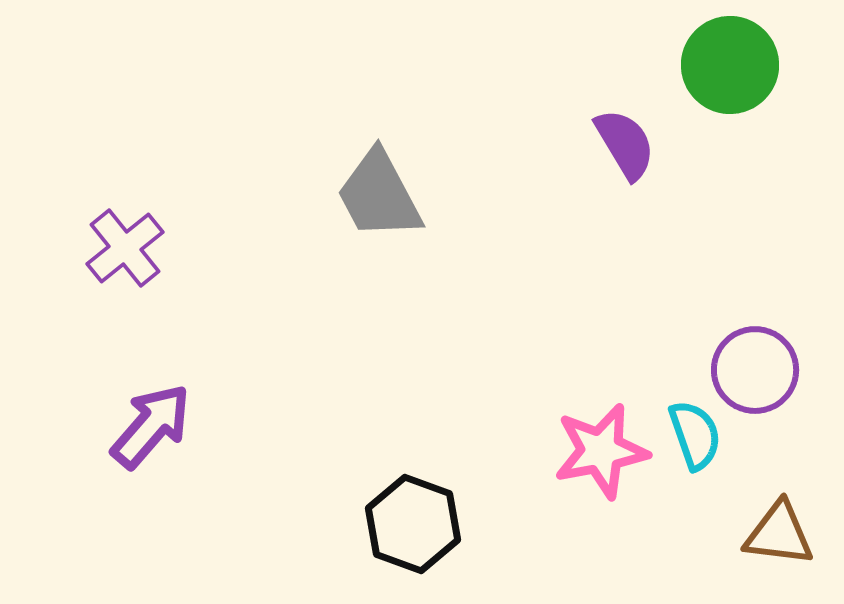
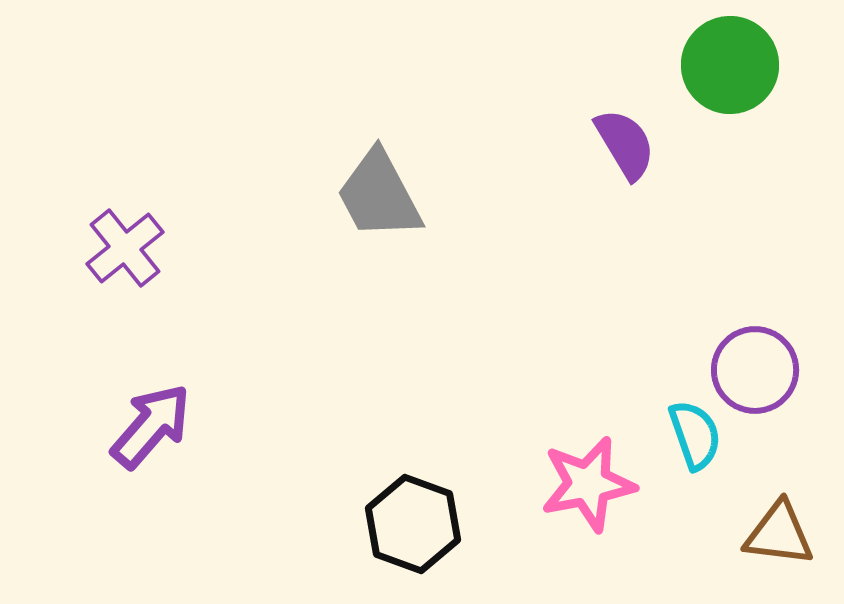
pink star: moved 13 px left, 33 px down
